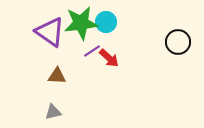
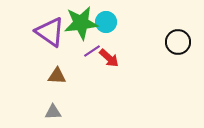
gray triangle: rotated 12 degrees clockwise
